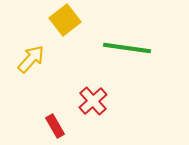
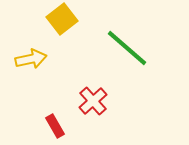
yellow square: moved 3 px left, 1 px up
green line: rotated 33 degrees clockwise
yellow arrow: rotated 36 degrees clockwise
